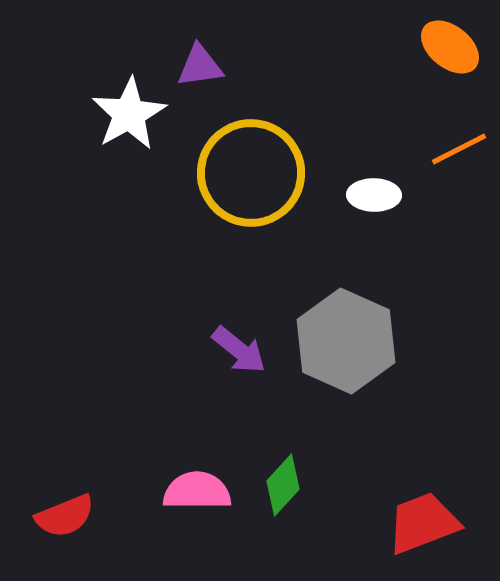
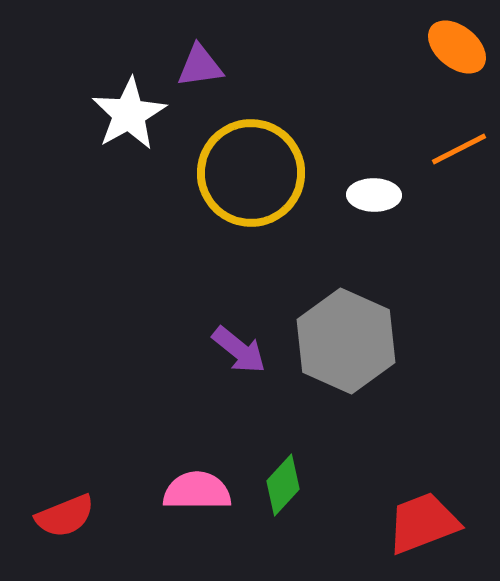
orange ellipse: moved 7 px right
